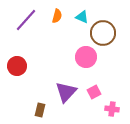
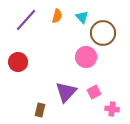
cyan triangle: rotated 24 degrees clockwise
red circle: moved 1 px right, 4 px up
